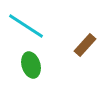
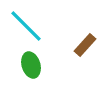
cyan line: rotated 12 degrees clockwise
